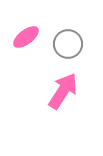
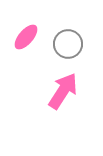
pink ellipse: rotated 12 degrees counterclockwise
